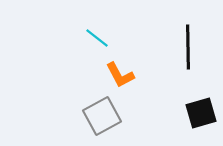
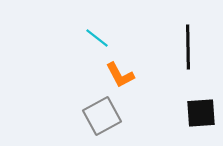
black square: rotated 12 degrees clockwise
